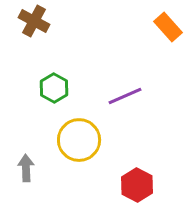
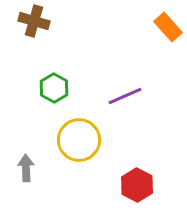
brown cross: rotated 12 degrees counterclockwise
